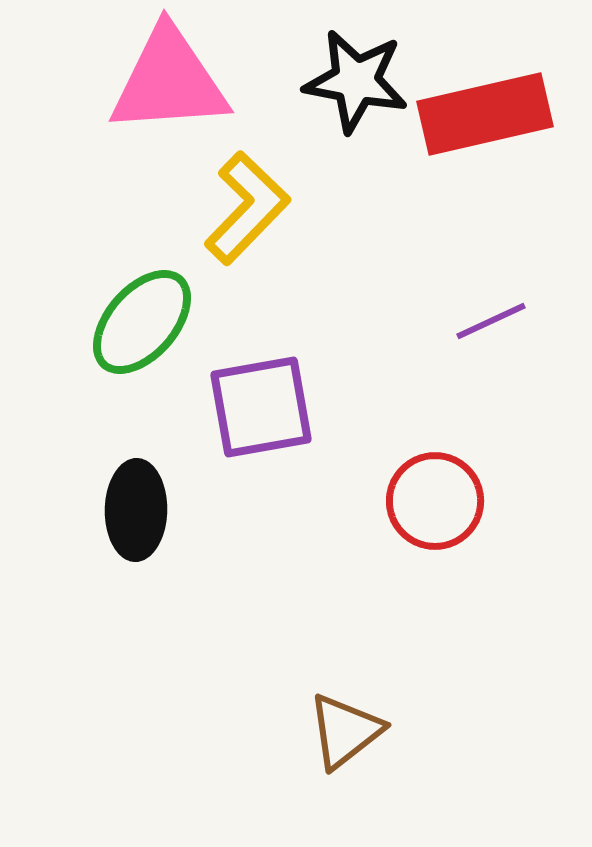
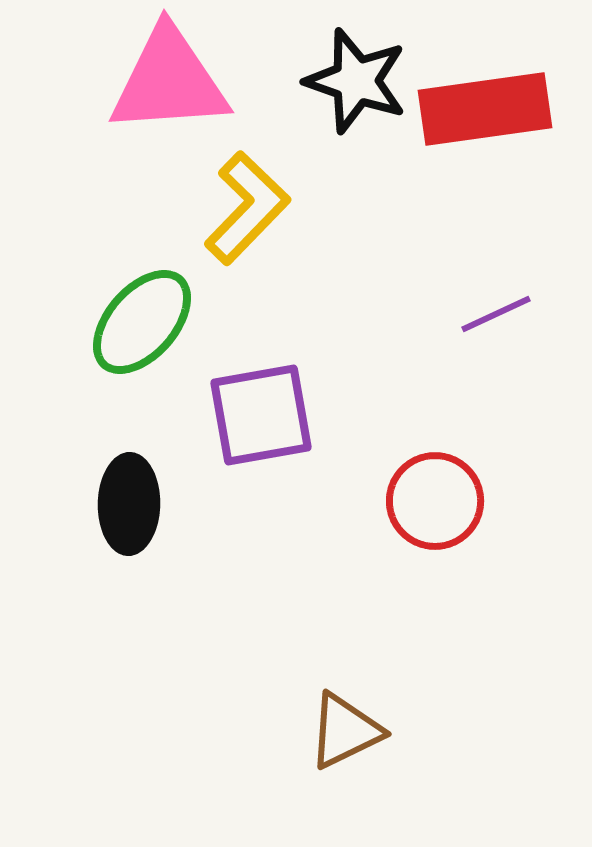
black star: rotated 8 degrees clockwise
red rectangle: moved 5 px up; rotated 5 degrees clockwise
purple line: moved 5 px right, 7 px up
purple square: moved 8 px down
black ellipse: moved 7 px left, 6 px up
brown triangle: rotated 12 degrees clockwise
